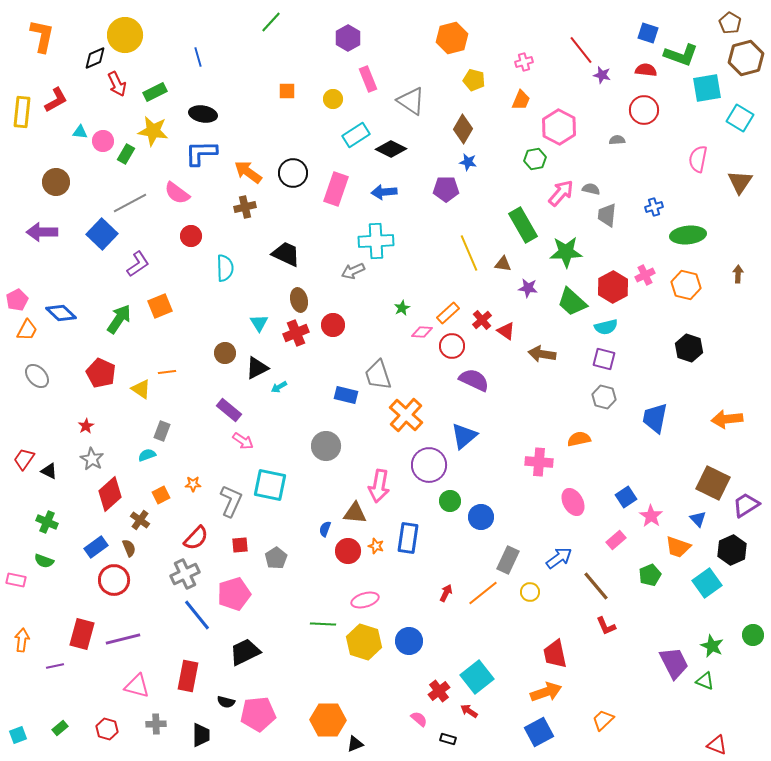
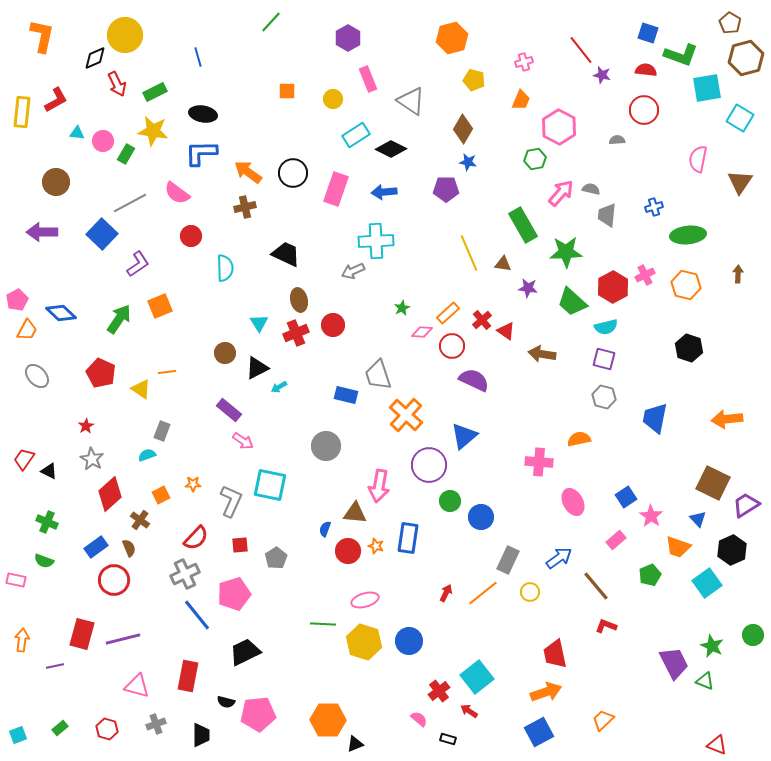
cyan triangle at (80, 132): moved 3 px left, 1 px down
red L-shape at (606, 626): rotated 135 degrees clockwise
gray cross at (156, 724): rotated 18 degrees counterclockwise
